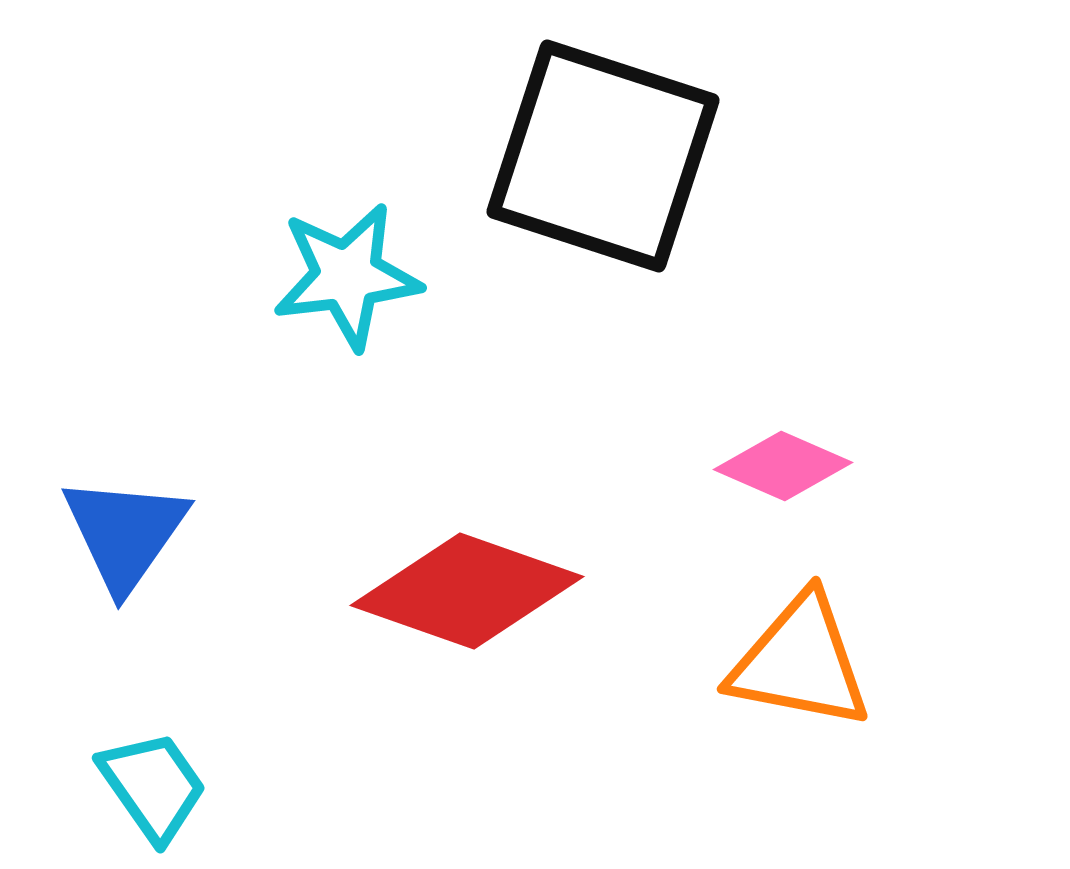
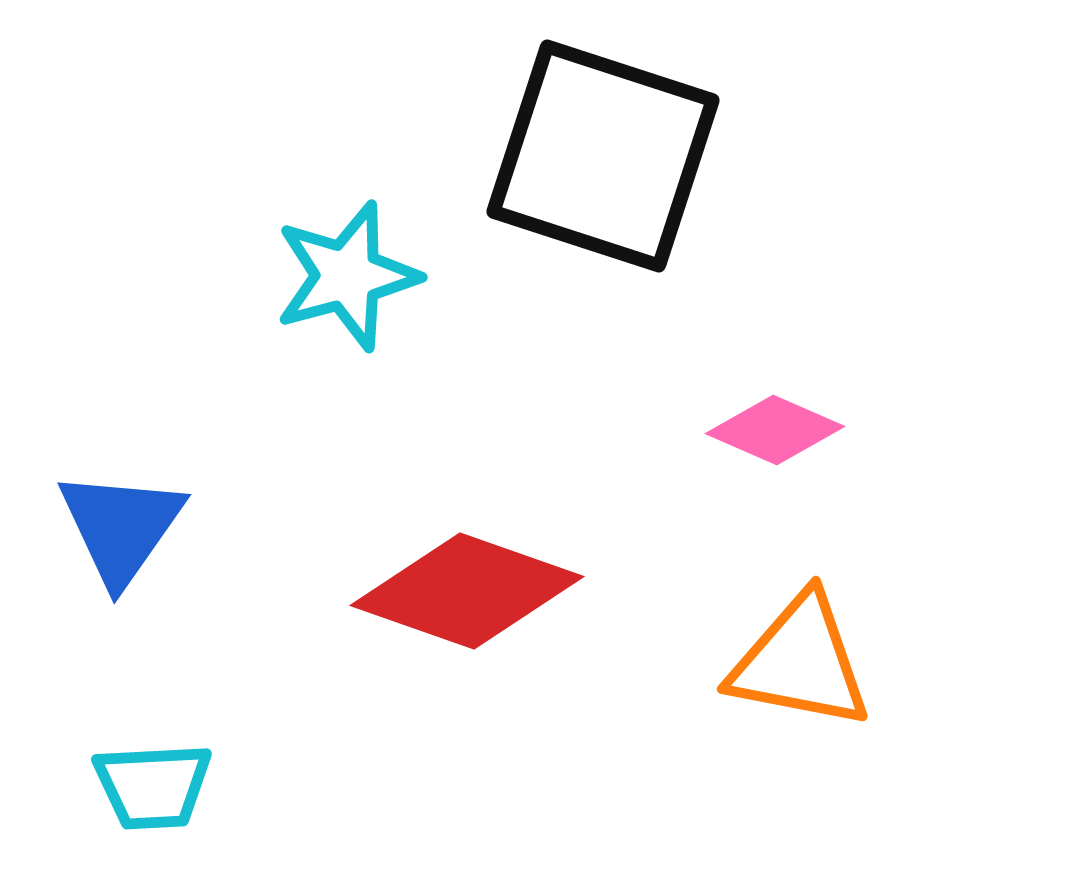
cyan star: rotated 8 degrees counterclockwise
pink diamond: moved 8 px left, 36 px up
blue triangle: moved 4 px left, 6 px up
cyan trapezoid: rotated 122 degrees clockwise
